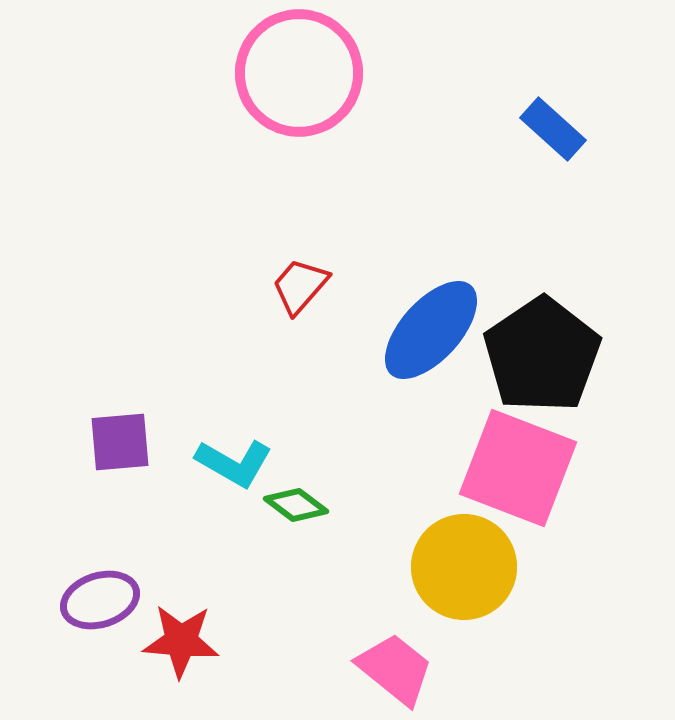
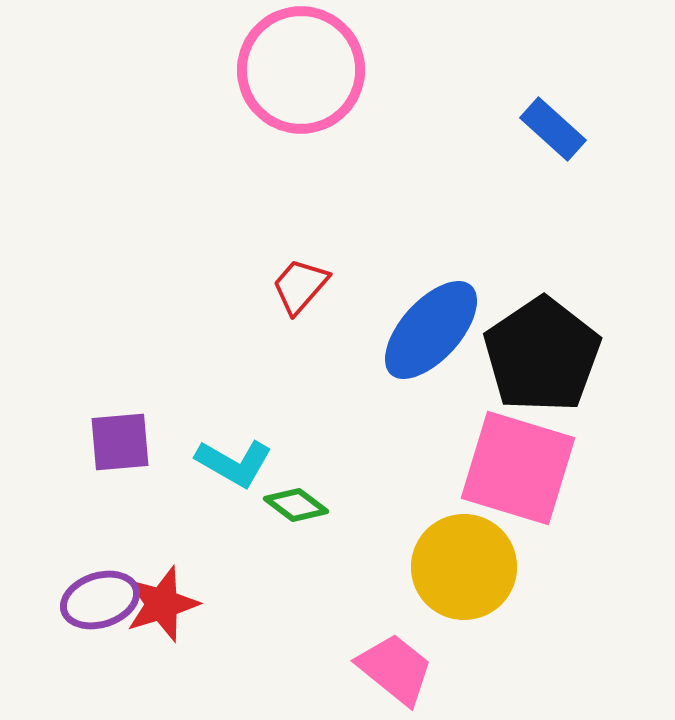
pink circle: moved 2 px right, 3 px up
pink square: rotated 4 degrees counterclockwise
red star: moved 19 px left, 37 px up; rotated 22 degrees counterclockwise
